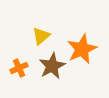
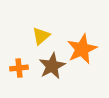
orange cross: rotated 18 degrees clockwise
